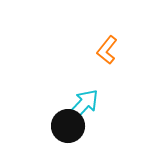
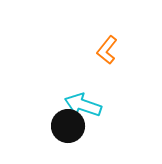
cyan arrow: rotated 114 degrees counterclockwise
